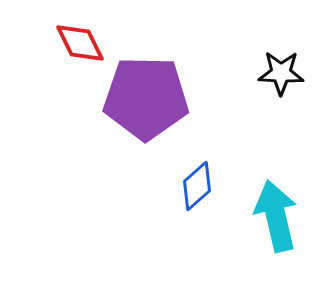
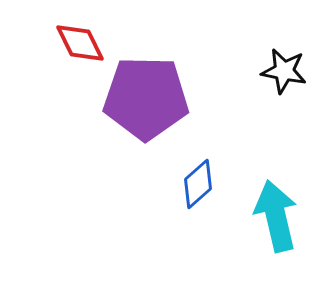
black star: moved 3 px right, 2 px up; rotated 9 degrees clockwise
blue diamond: moved 1 px right, 2 px up
